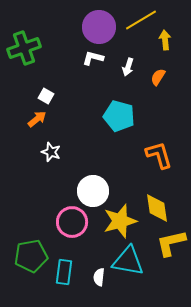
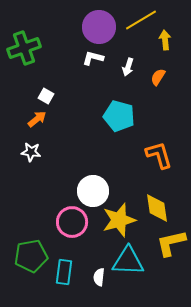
white star: moved 20 px left; rotated 12 degrees counterclockwise
yellow star: moved 1 px left, 1 px up
cyan triangle: rotated 8 degrees counterclockwise
